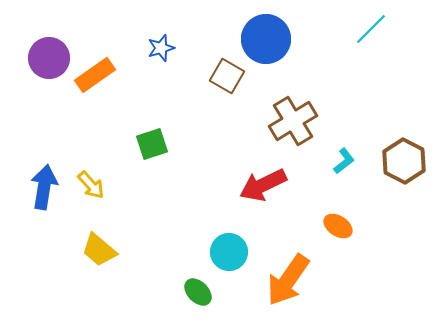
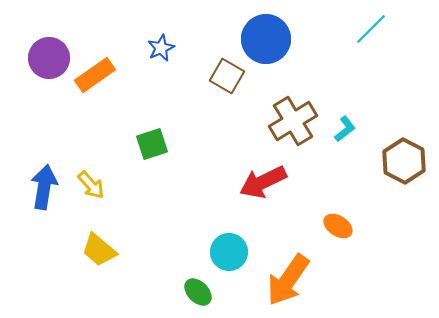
blue star: rotated 8 degrees counterclockwise
cyan L-shape: moved 1 px right, 32 px up
red arrow: moved 3 px up
